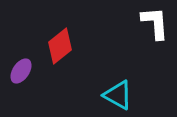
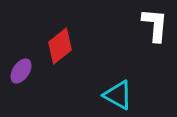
white L-shape: moved 2 px down; rotated 9 degrees clockwise
